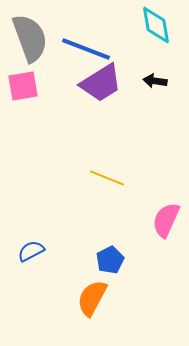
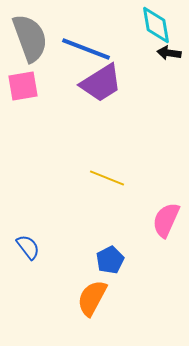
black arrow: moved 14 px right, 28 px up
blue semicircle: moved 3 px left, 4 px up; rotated 80 degrees clockwise
